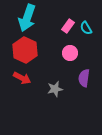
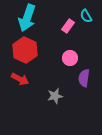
cyan semicircle: moved 12 px up
pink circle: moved 5 px down
red arrow: moved 2 px left, 1 px down
gray star: moved 7 px down
